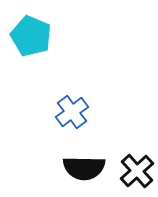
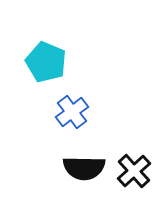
cyan pentagon: moved 15 px right, 26 px down
black cross: moved 3 px left
